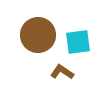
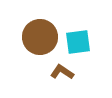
brown circle: moved 2 px right, 2 px down
